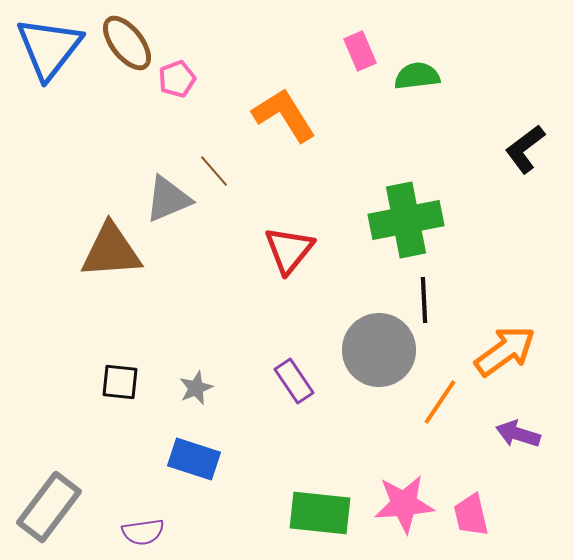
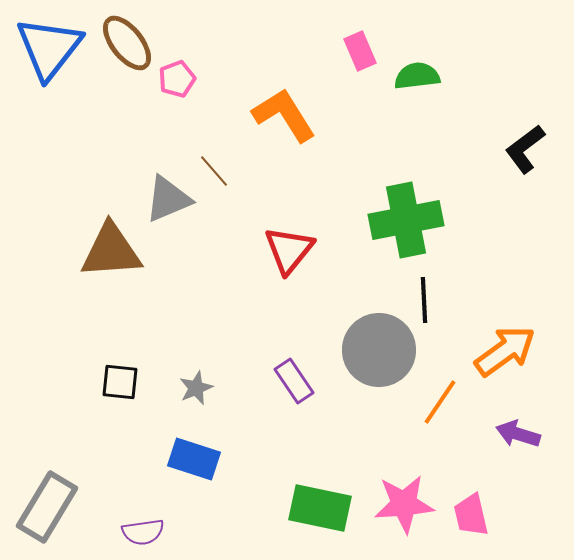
gray rectangle: moved 2 px left; rotated 6 degrees counterclockwise
green rectangle: moved 5 px up; rotated 6 degrees clockwise
